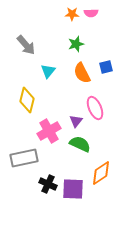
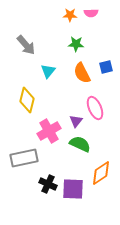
orange star: moved 2 px left, 1 px down
green star: rotated 21 degrees clockwise
